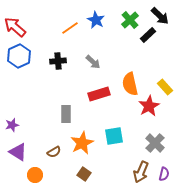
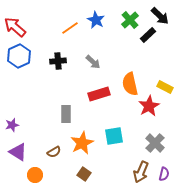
yellow rectangle: rotated 21 degrees counterclockwise
